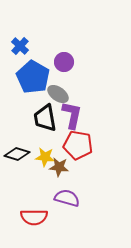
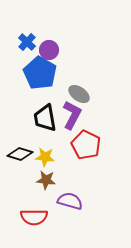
blue cross: moved 7 px right, 4 px up
purple circle: moved 15 px left, 12 px up
blue pentagon: moved 7 px right, 4 px up
gray ellipse: moved 21 px right
purple L-shape: rotated 16 degrees clockwise
red pentagon: moved 8 px right; rotated 16 degrees clockwise
black diamond: moved 3 px right
brown star: moved 13 px left, 13 px down
purple semicircle: moved 3 px right, 3 px down
